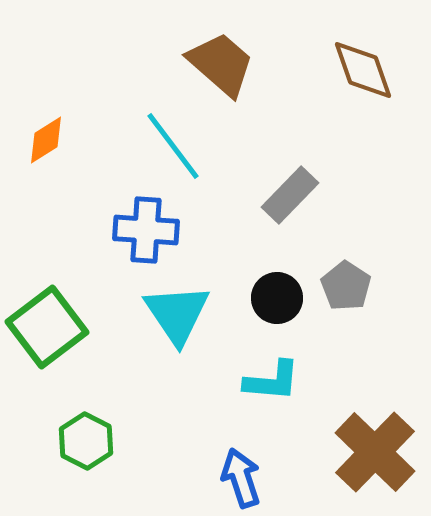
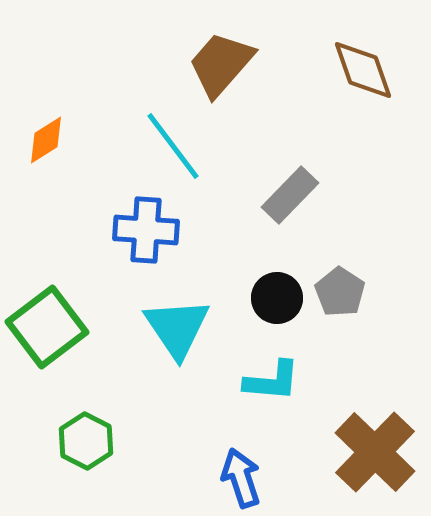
brown trapezoid: rotated 90 degrees counterclockwise
gray pentagon: moved 6 px left, 6 px down
cyan triangle: moved 14 px down
